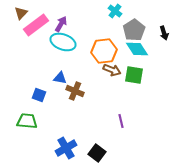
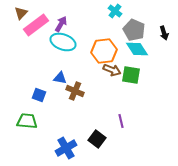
gray pentagon: rotated 15 degrees counterclockwise
green square: moved 3 px left
black square: moved 14 px up
